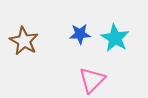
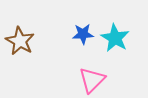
blue star: moved 3 px right
brown star: moved 4 px left
